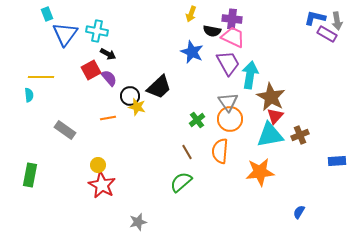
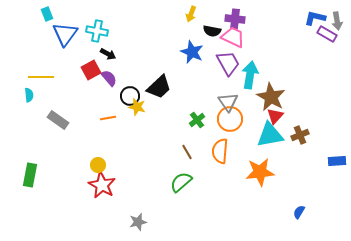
purple cross: moved 3 px right
gray rectangle: moved 7 px left, 10 px up
